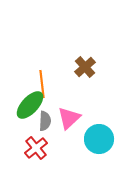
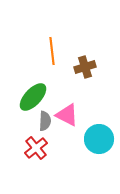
brown cross: rotated 25 degrees clockwise
orange line: moved 10 px right, 33 px up
green ellipse: moved 3 px right, 8 px up
pink triangle: moved 2 px left, 3 px up; rotated 50 degrees counterclockwise
